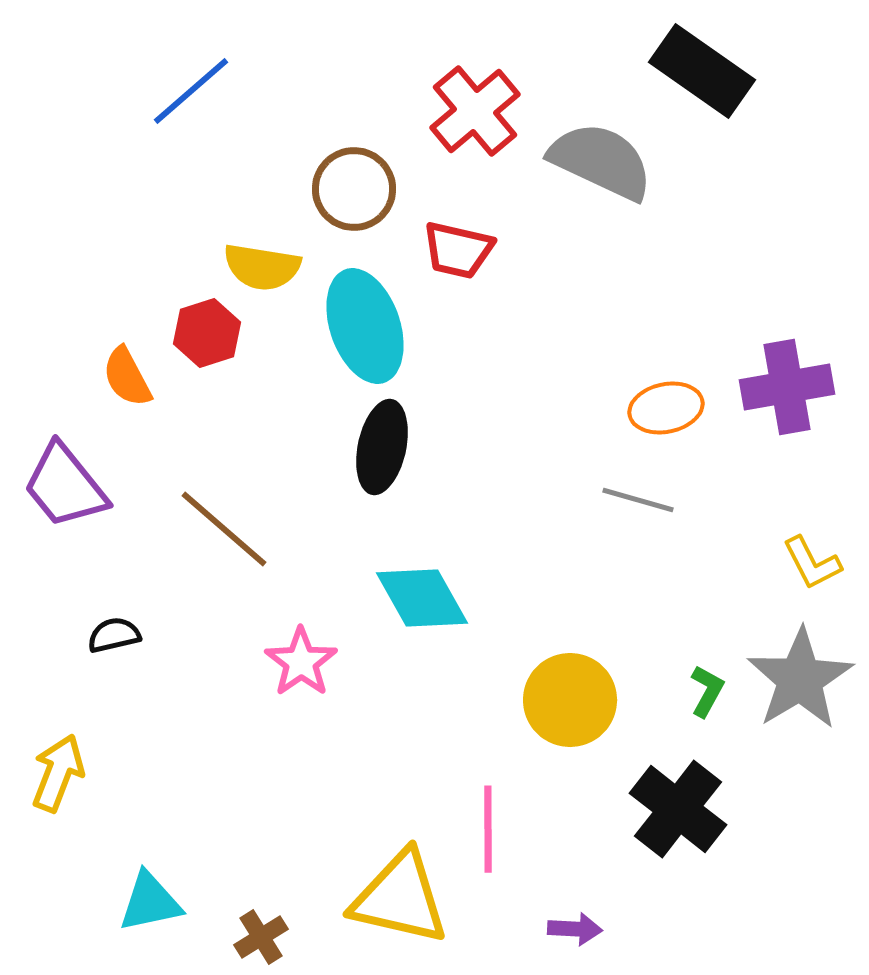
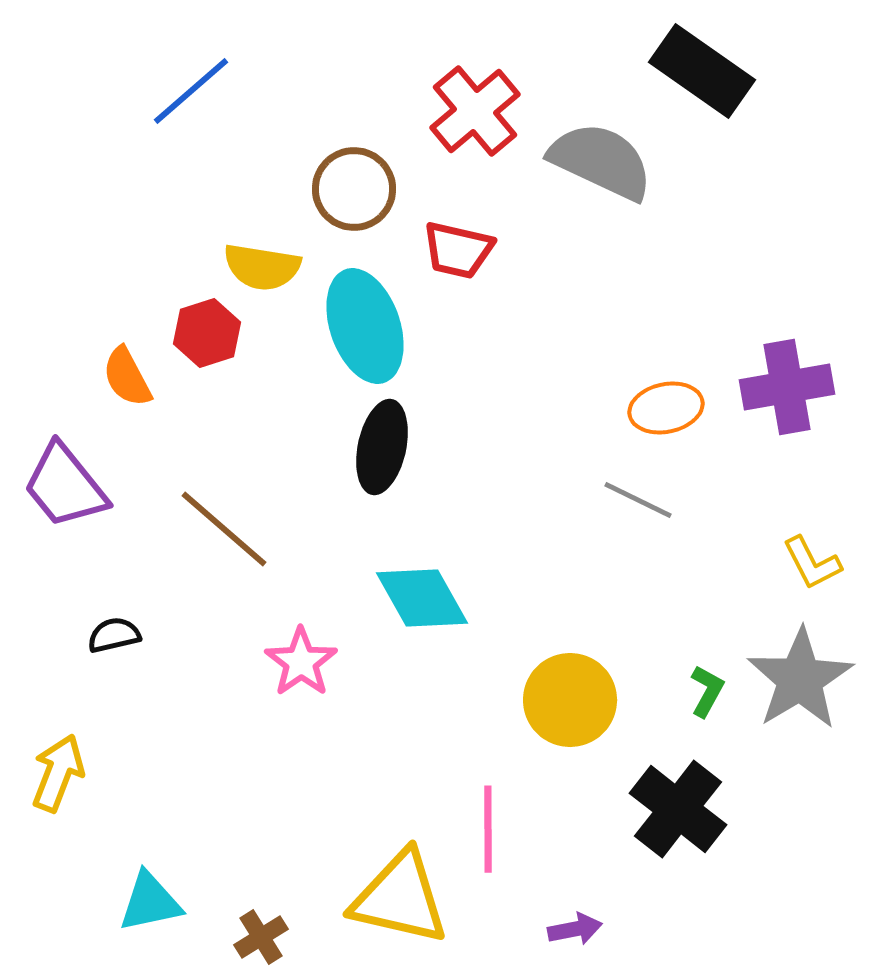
gray line: rotated 10 degrees clockwise
purple arrow: rotated 14 degrees counterclockwise
